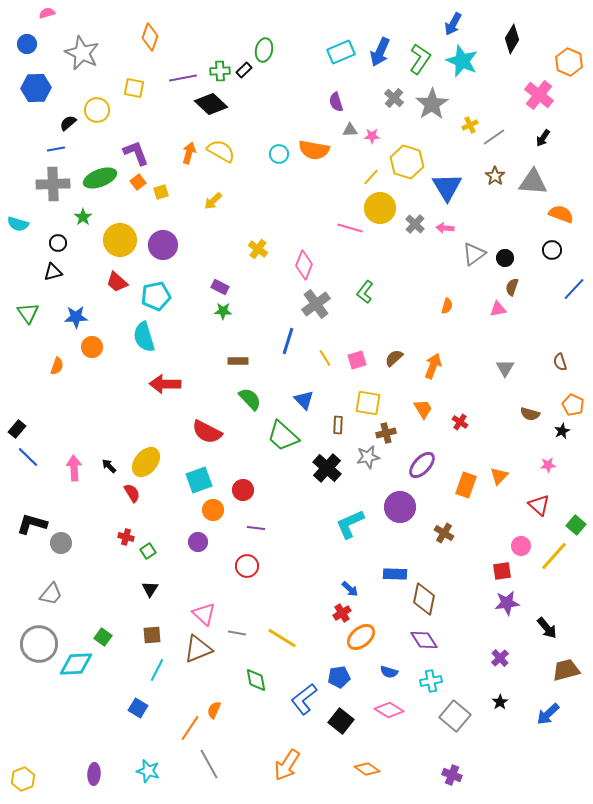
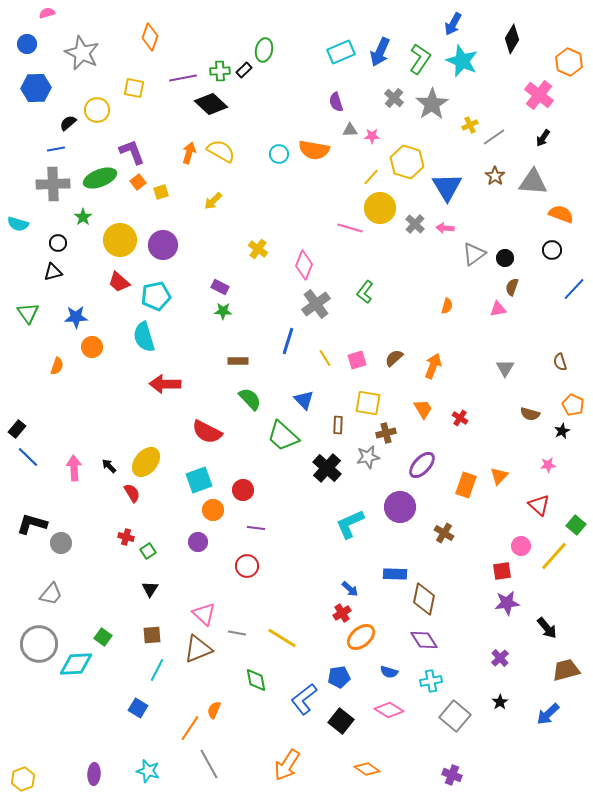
purple L-shape at (136, 153): moved 4 px left, 1 px up
red trapezoid at (117, 282): moved 2 px right
red cross at (460, 422): moved 4 px up
